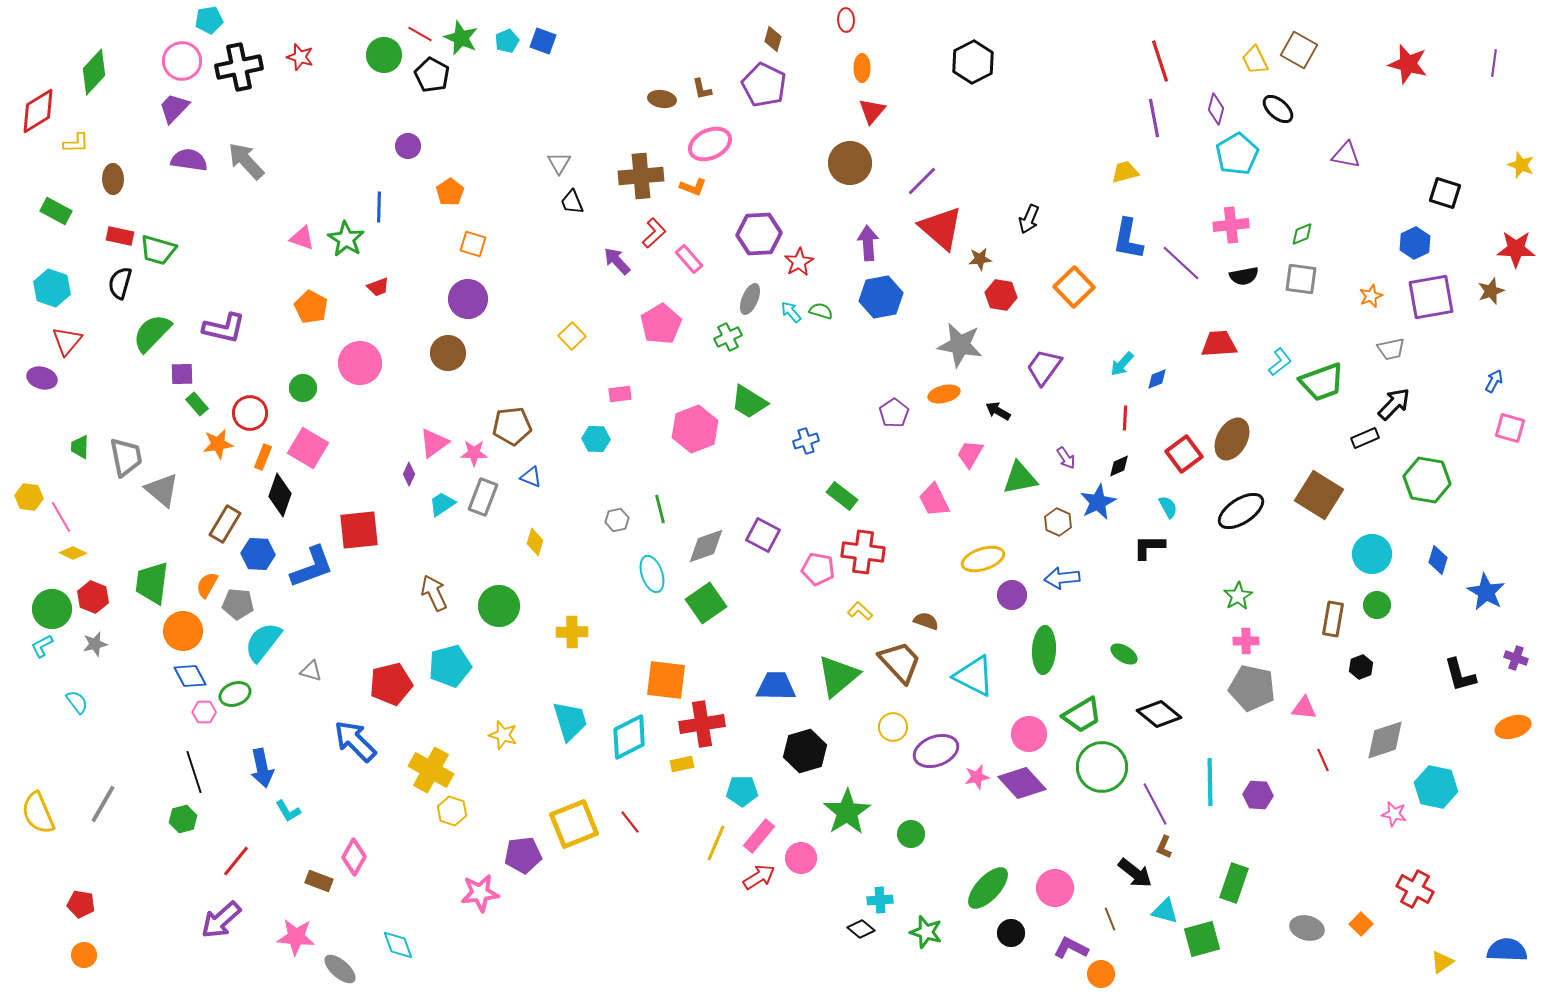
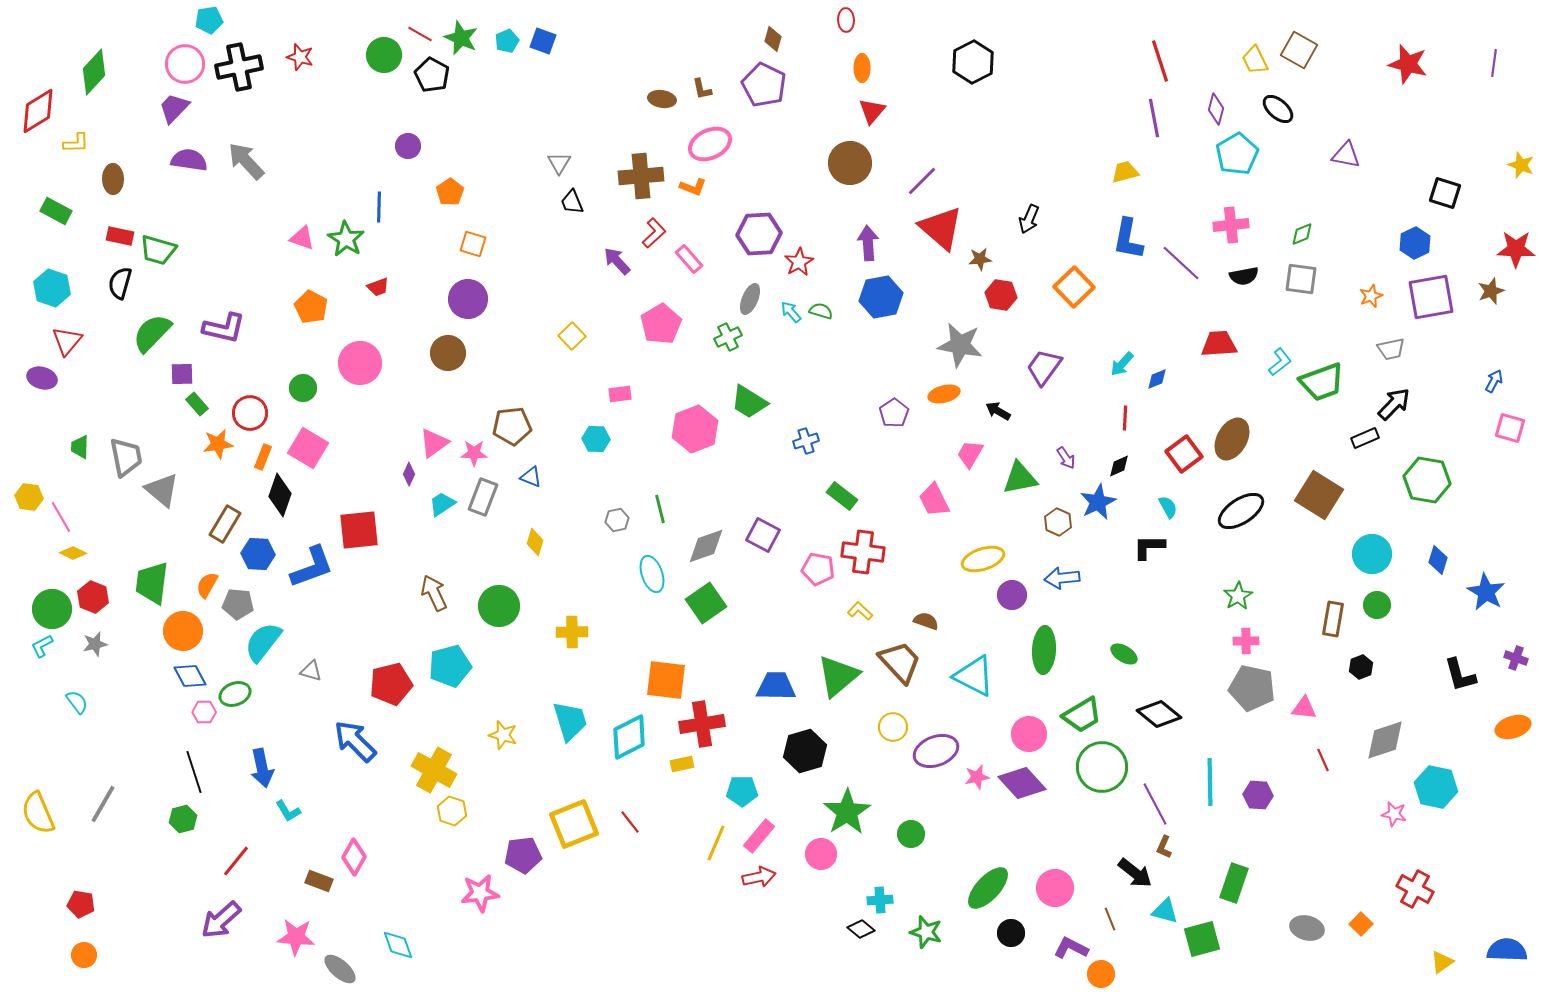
pink circle at (182, 61): moved 3 px right, 3 px down
yellow cross at (431, 770): moved 3 px right
pink circle at (801, 858): moved 20 px right, 4 px up
red arrow at (759, 877): rotated 20 degrees clockwise
